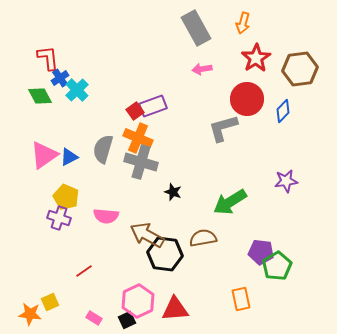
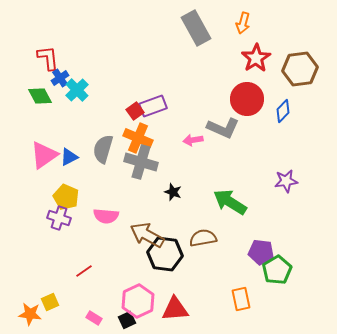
pink arrow: moved 9 px left, 71 px down
gray L-shape: rotated 140 degrees counterclockwise
green arrow: rotated 64 degrees clockwise
green pentagon: moved 4 px down
